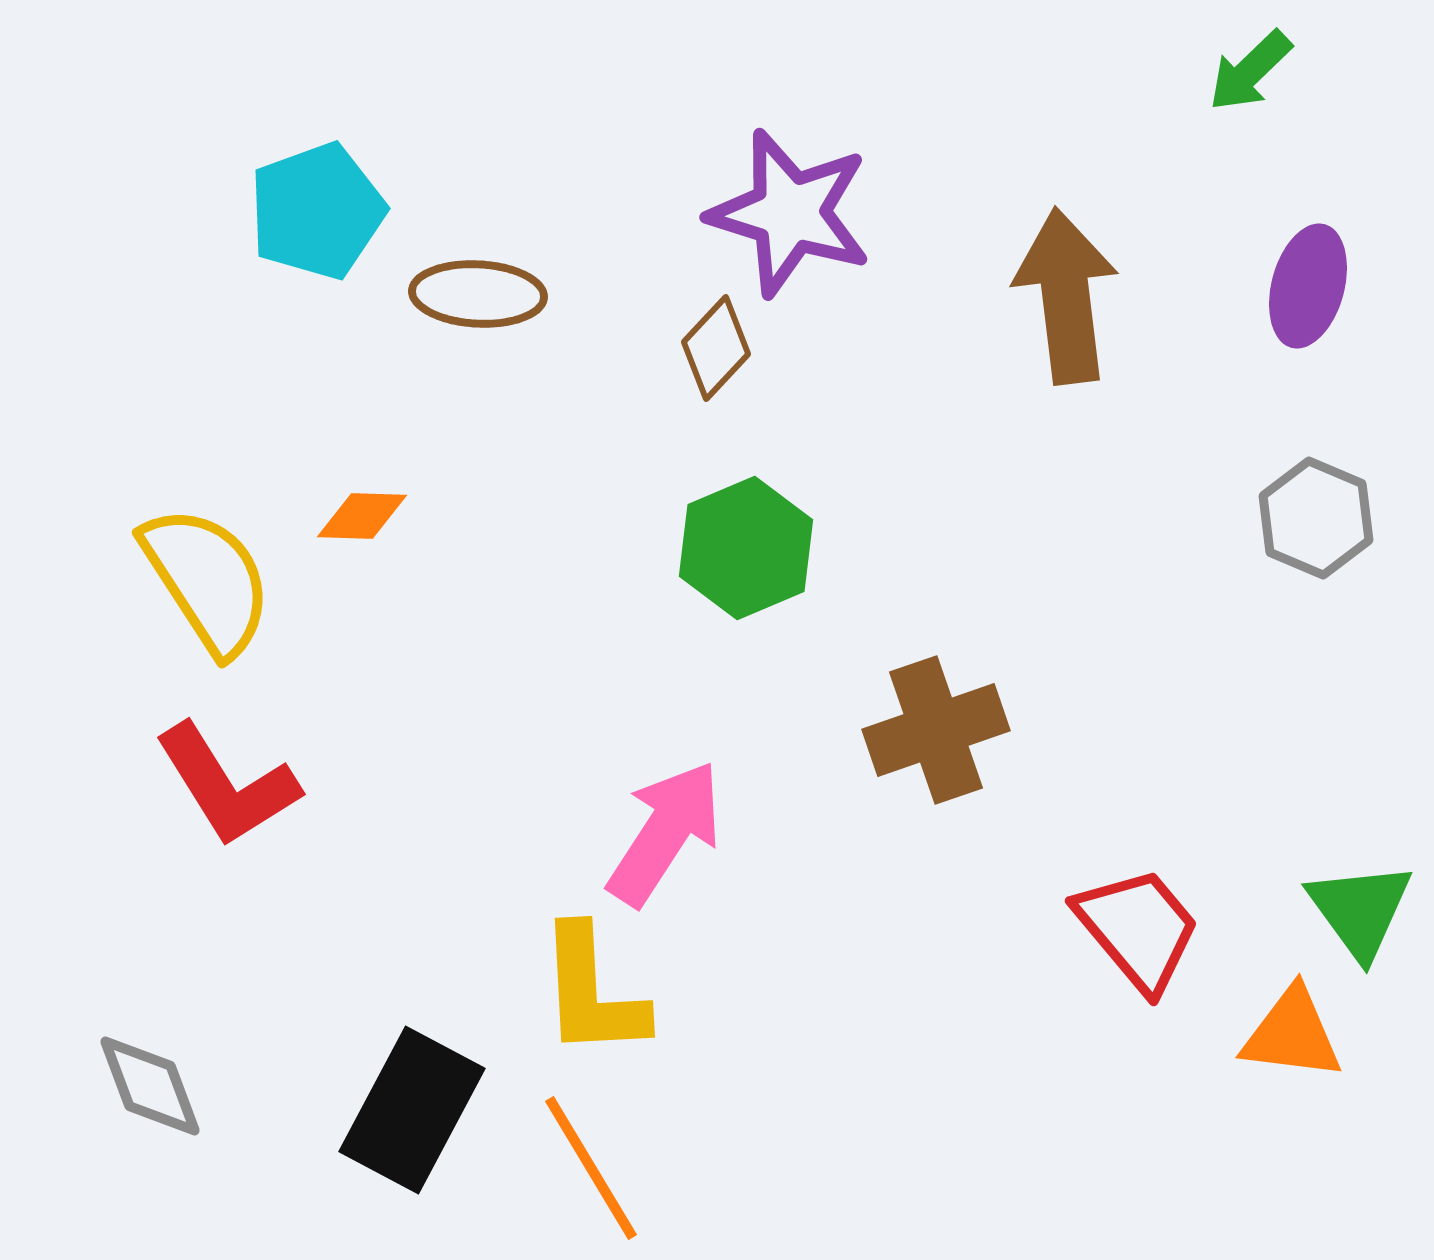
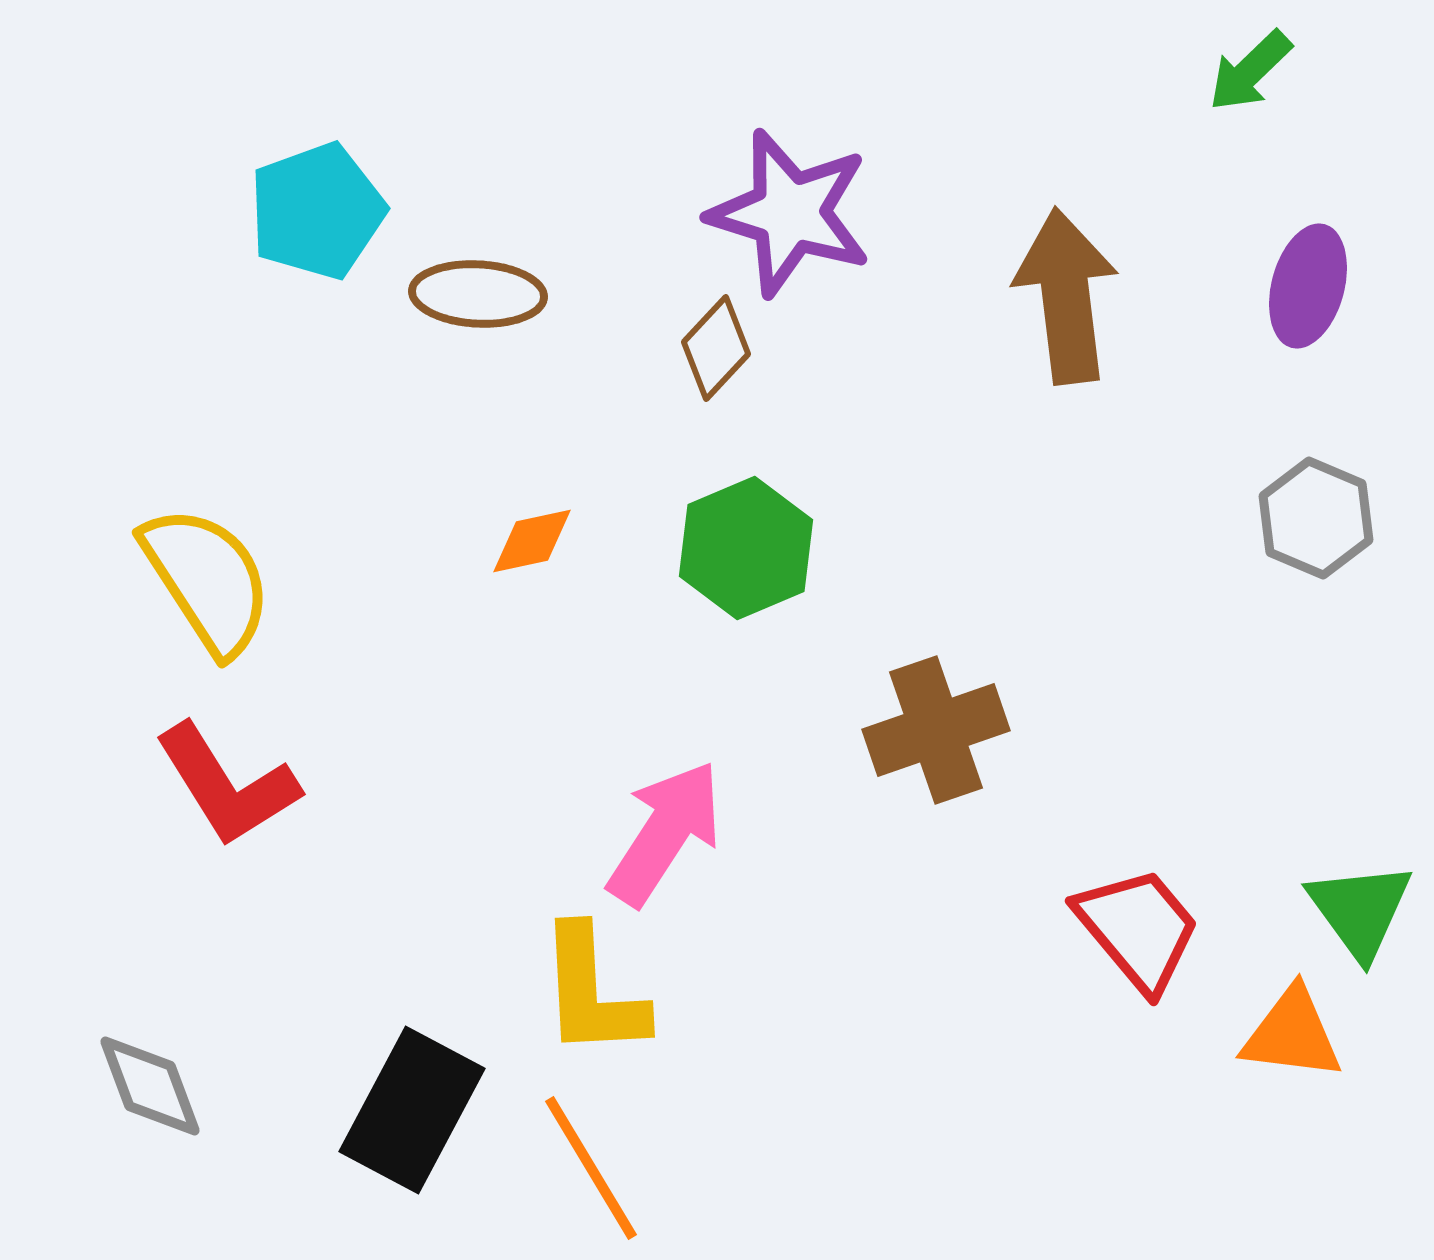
orange diamond: moved 170 px right, 25 px down; rotated 14 degrees counterclockwise
